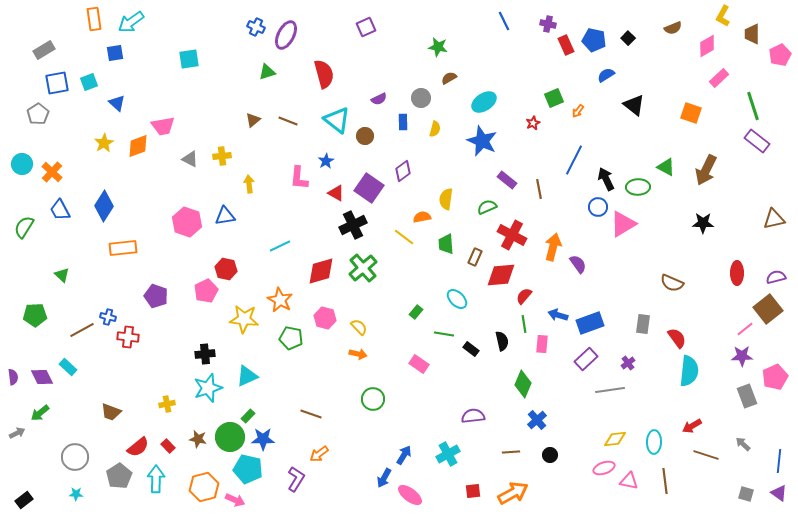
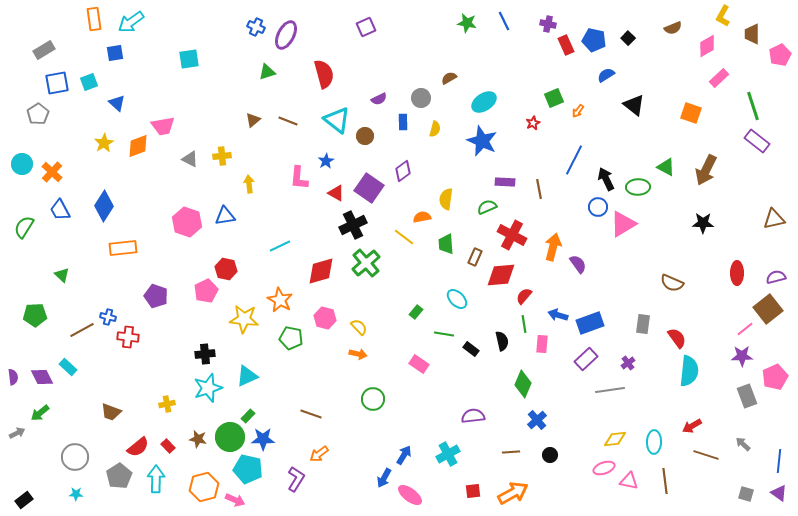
green star at (438, 47): moved 29 px right, 24 px up
purple rectangle at (507, 180): moved 2 px left, 2 px down; rotated 36 degrees counterclockwise
green cross at (363, 268): moved 3 px right, 5 px up
